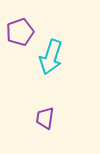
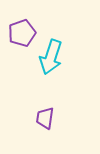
purple pentagon: moved 2 px right, 1 px down
